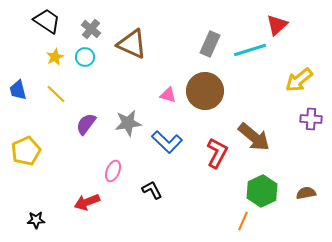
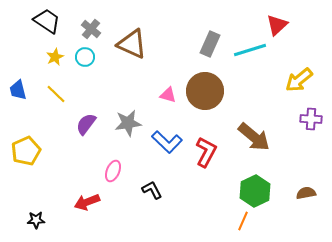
red L-shape: moved 11 px left, 1 px up
green hexagon: moved 7 px left
